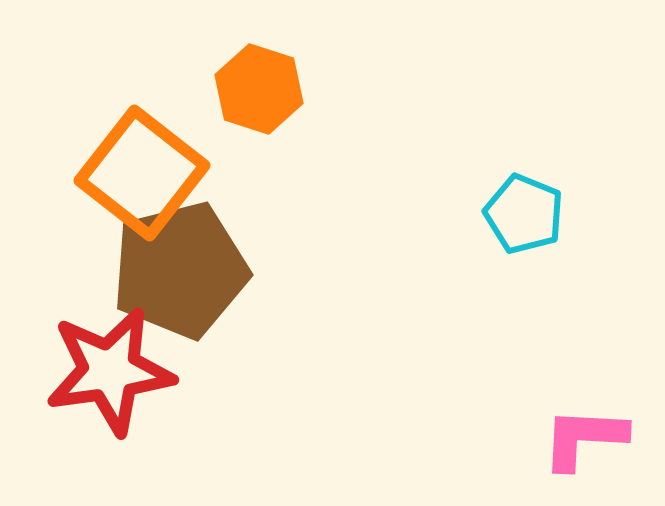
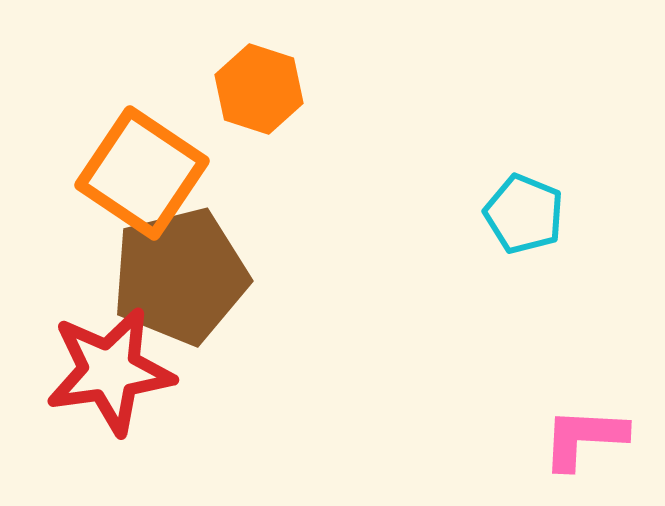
orange square: rotated 4 degrees counterclockwise
brown pentagon: moved 6 px down
